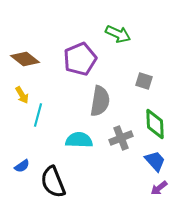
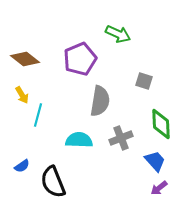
green diamond: moved 6 px right
